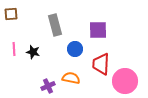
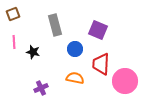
brown square: moved 2 px right; rotated 16 degrees counterclockwise
purple square: rotated 24 degrees clockwise
pink line: moved 7 px up
orange semicircle: moved 4 px right
purple cross: moved 7 px left, 2 px down
